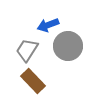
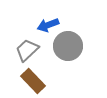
gray trapezoid: rotated 15 degrees clockwise
